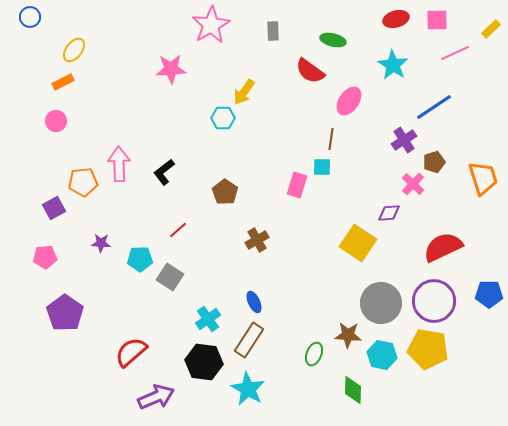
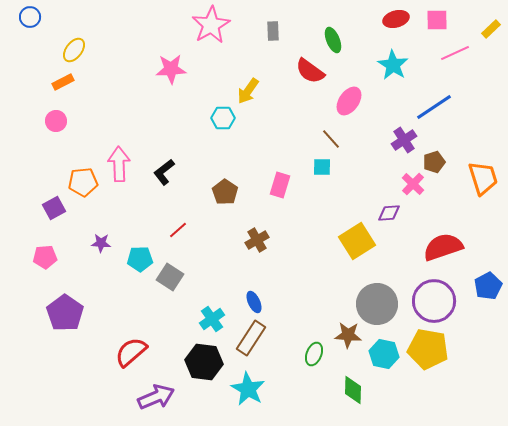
green ellipse at (333, 40): rotated 55 degrees clockwise
yellow arrow at (244, 92): moved 4 px right, 1 px up
brown line at (331, 139): rotated 50 degrees counterclockwise
pink rectangle at (297, 185): moved 17 px left
yellow square at (358, 243): moved 1 px left, 2 px up; rotated 24 degrees clockwise
red semicircle at (443, 247): rotated 6 degrees clockwise
blue pentagon at (489, 294): moved 1 px left, 8 px up; rotated 28 degrees counterclockwise
gray circle at (381, 303): moved 4 px left, 1 px down
cyan cross at (208, 319): moved 4 px right
brown rectangle at (249, 340): moved 2 px right, 2 px up
cyan hexagon at (382, 355): moved 2 px right, 1 px up
